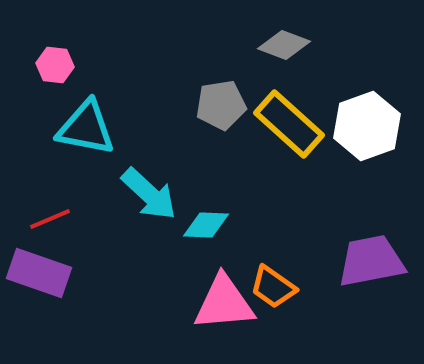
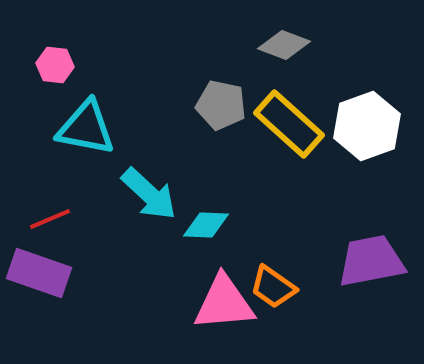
gray pentagon: rotated 21 degrees clockwise
